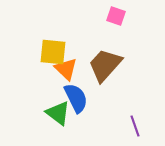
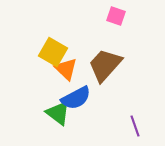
yellow square: rotated 24 degrees clockwise
blue semicircle: rotated 88 degrees clockwise
